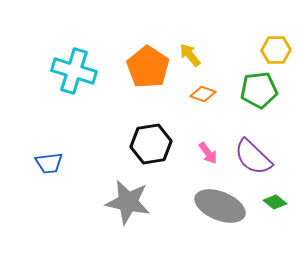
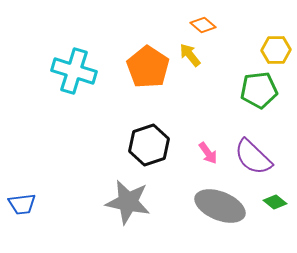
orange diamond: moved 69 px up; rotated 20 degrees clockwise
black hexagon: moved 2 px left, 1 px down; rotated 9 degrees counterclockwise
blue trapezoid: moved 27 px left, 41 px down
